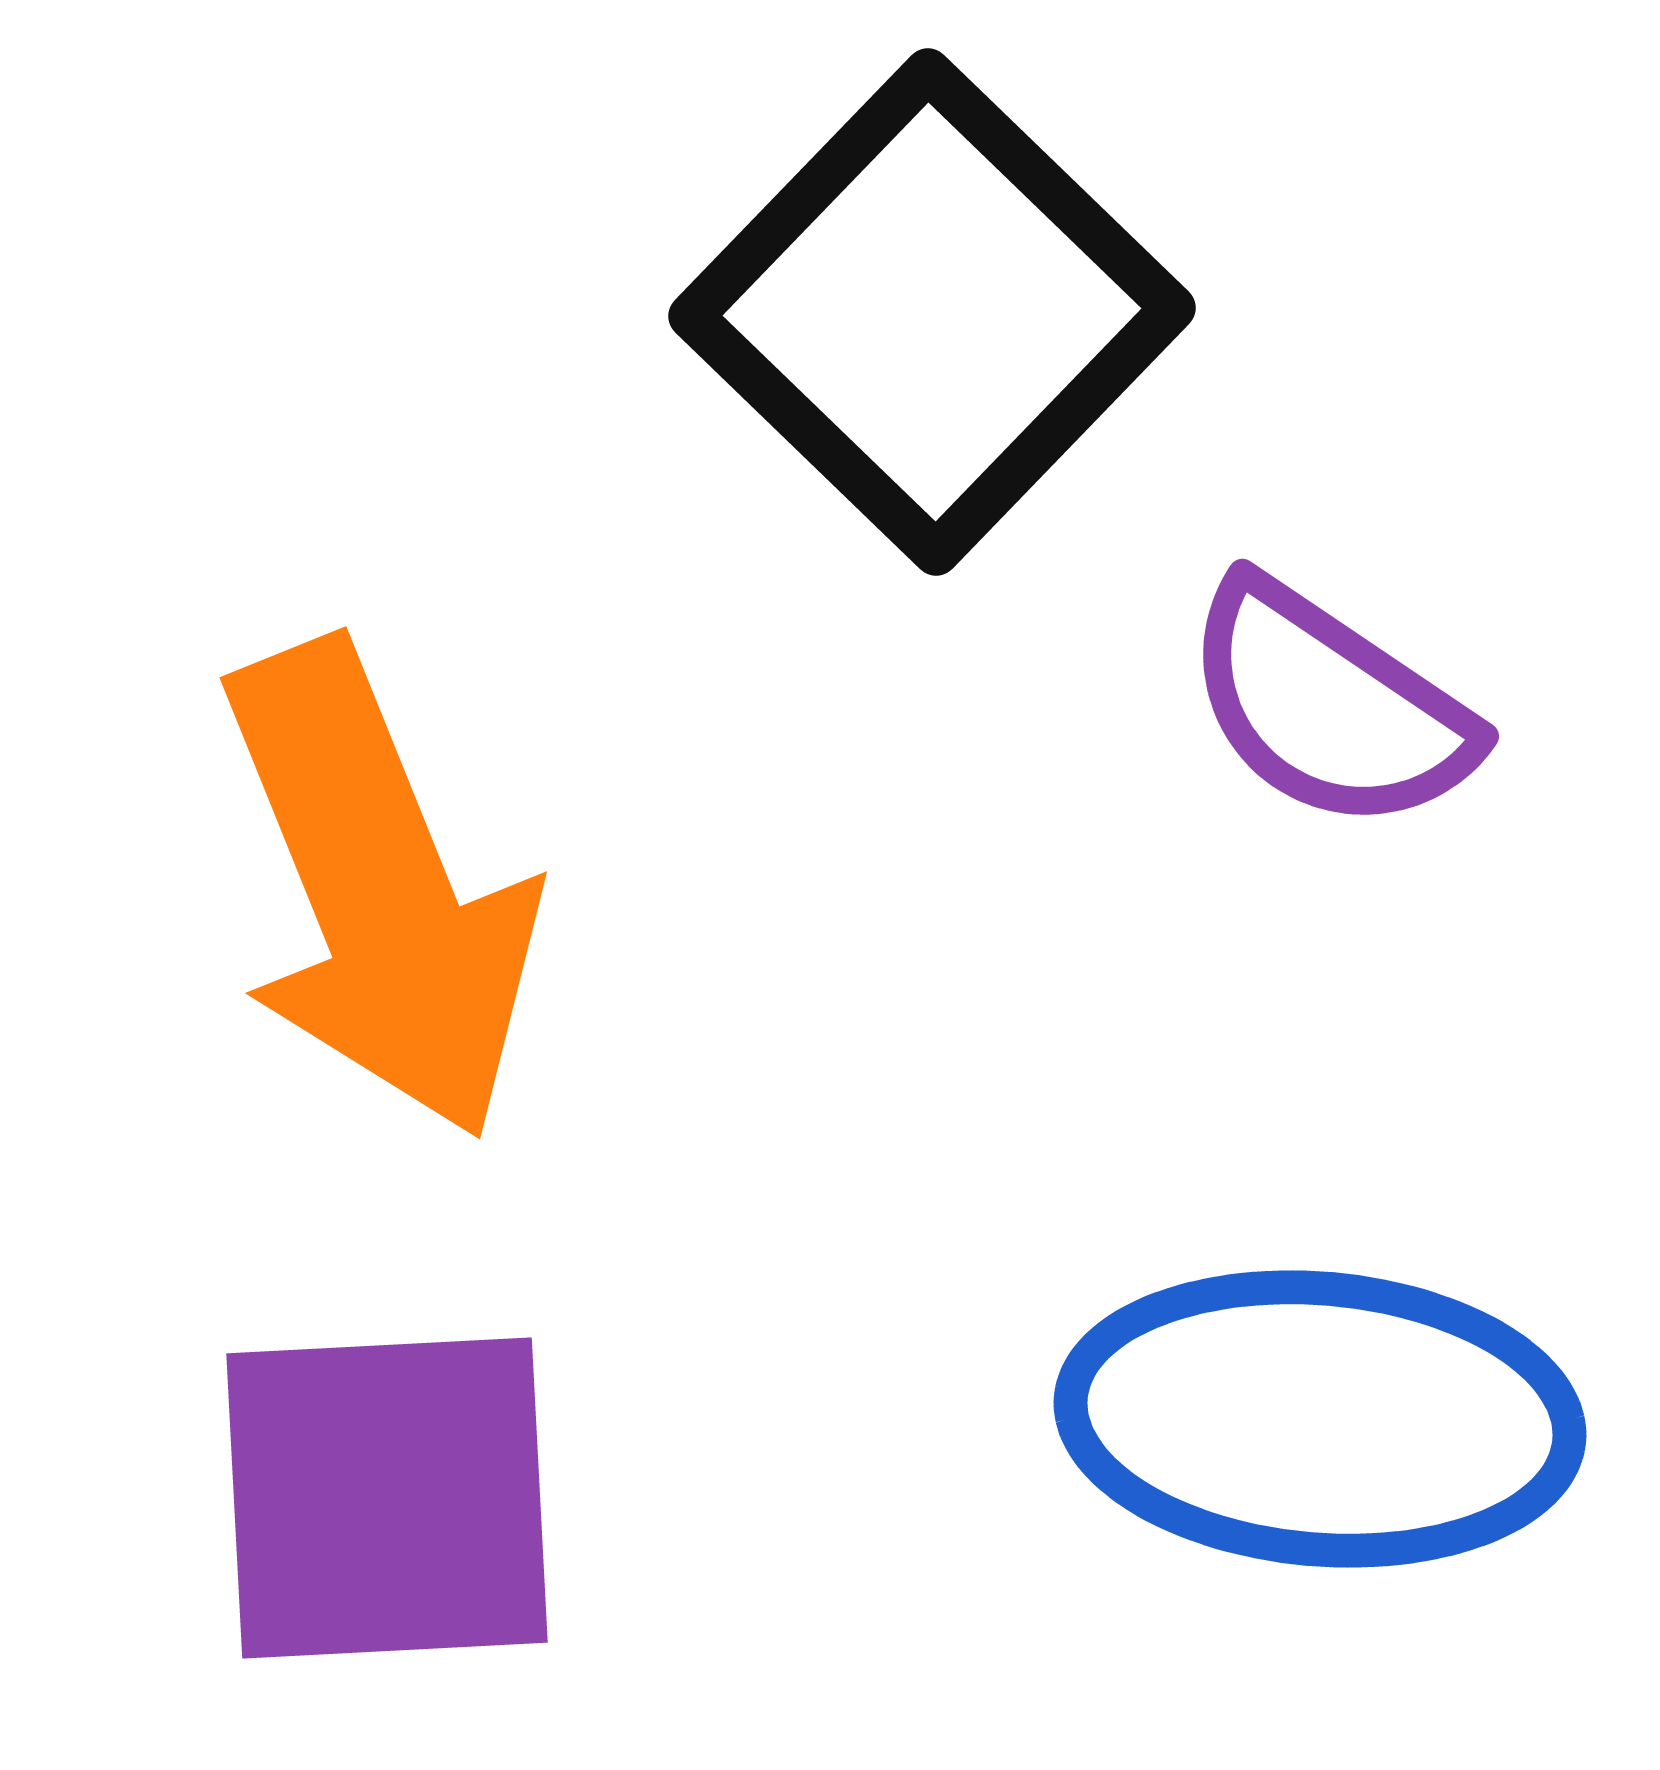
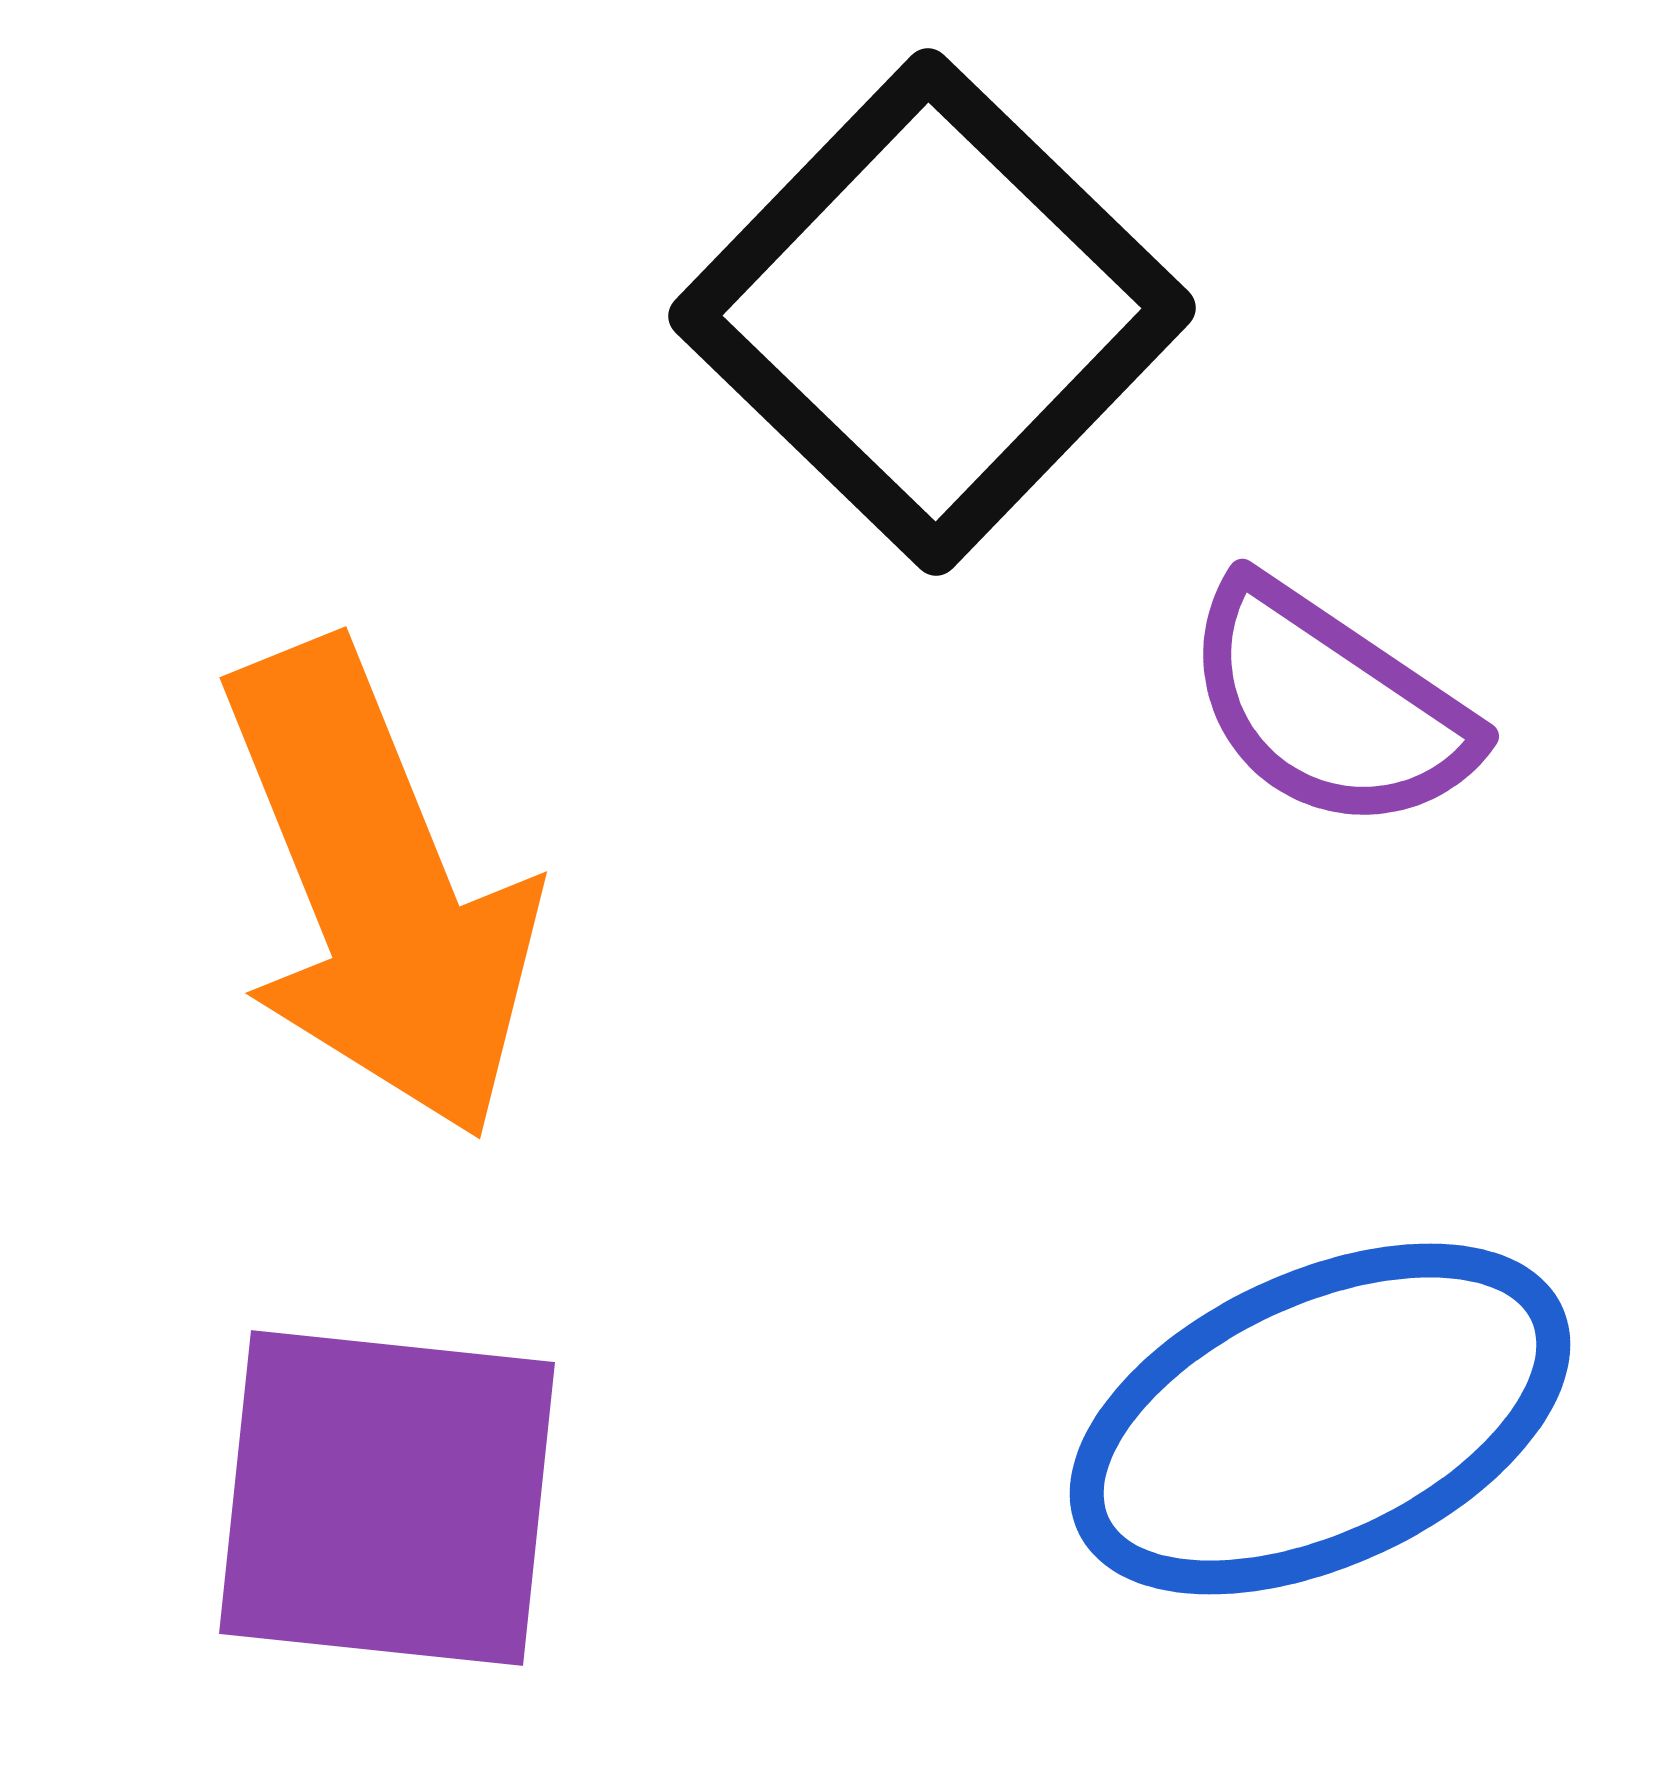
blue ellipse: rotated 30 degrees counterclockwise
purple square: rotated 9 degrees clockwise
